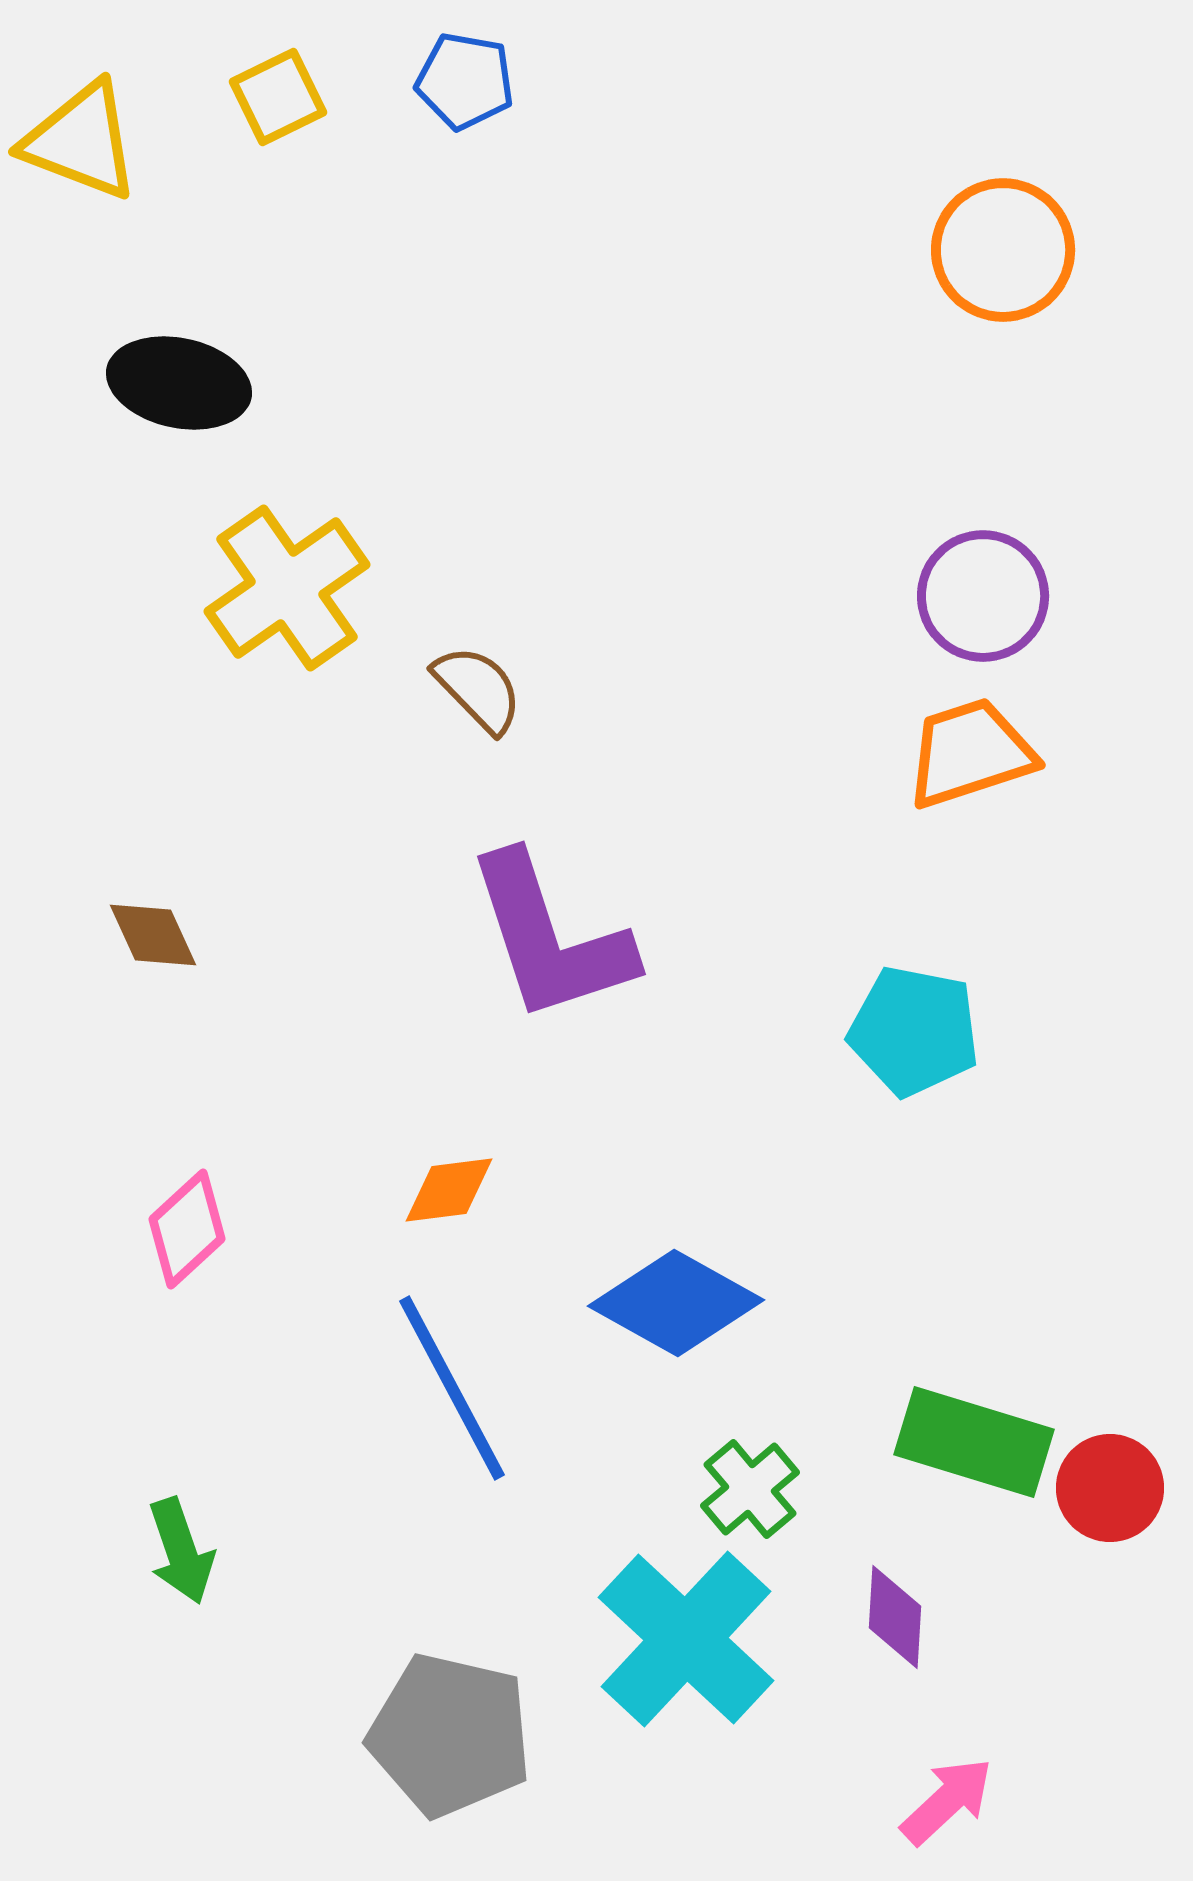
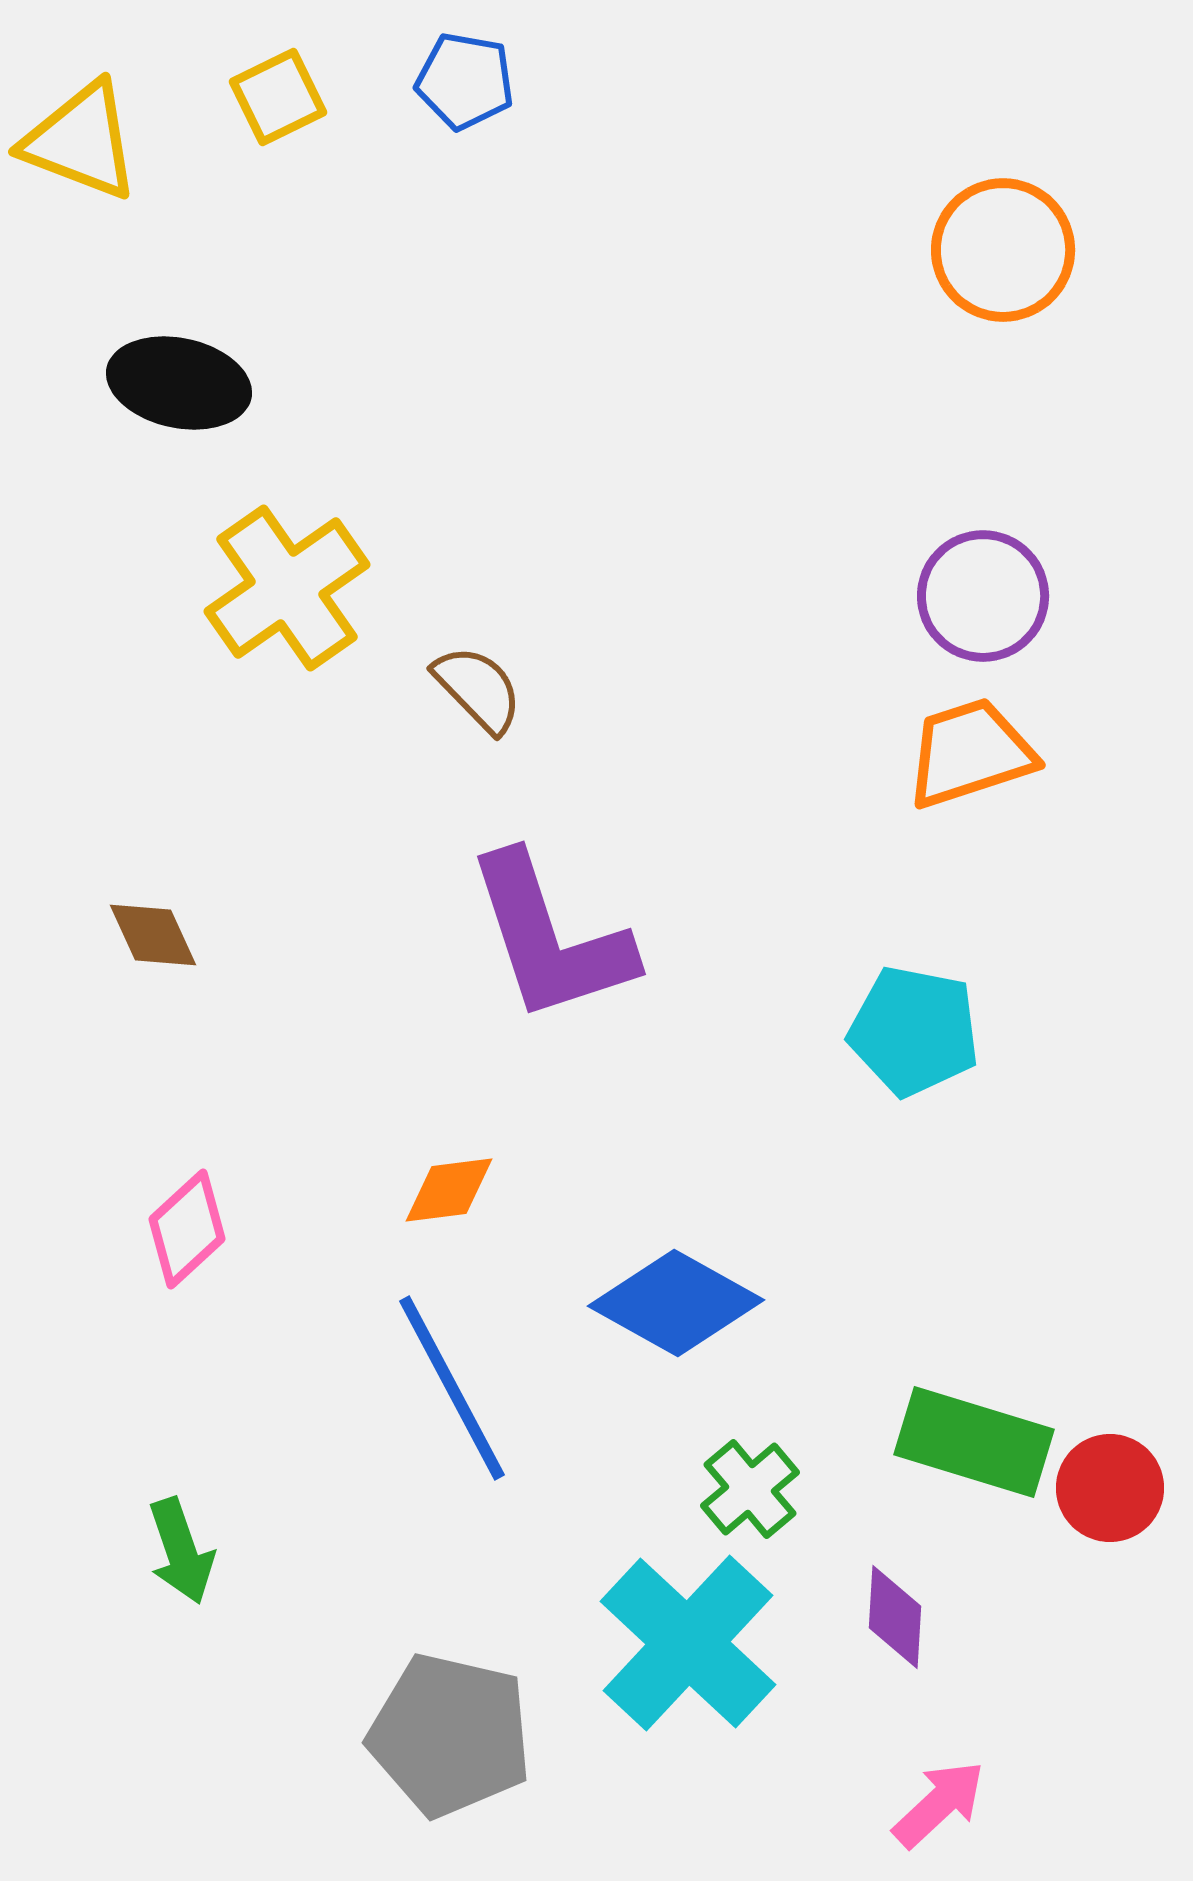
cyan cross: moved 2 px right, 4 px down
pink arrow: moved 8 px left, 3 px down
